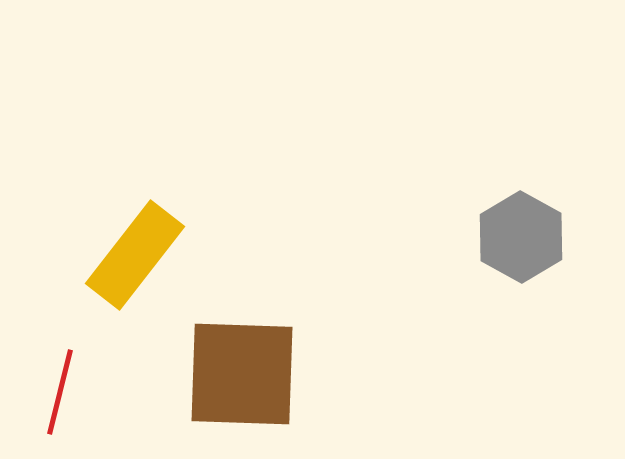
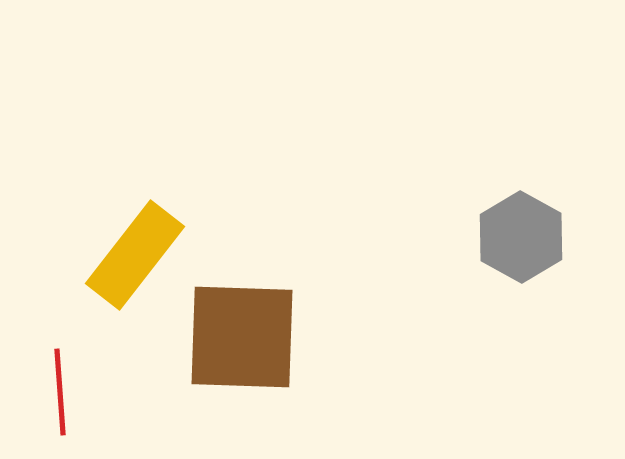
brown square: moved 37 px up
red line: rotated 18 degrees counterclockwise
